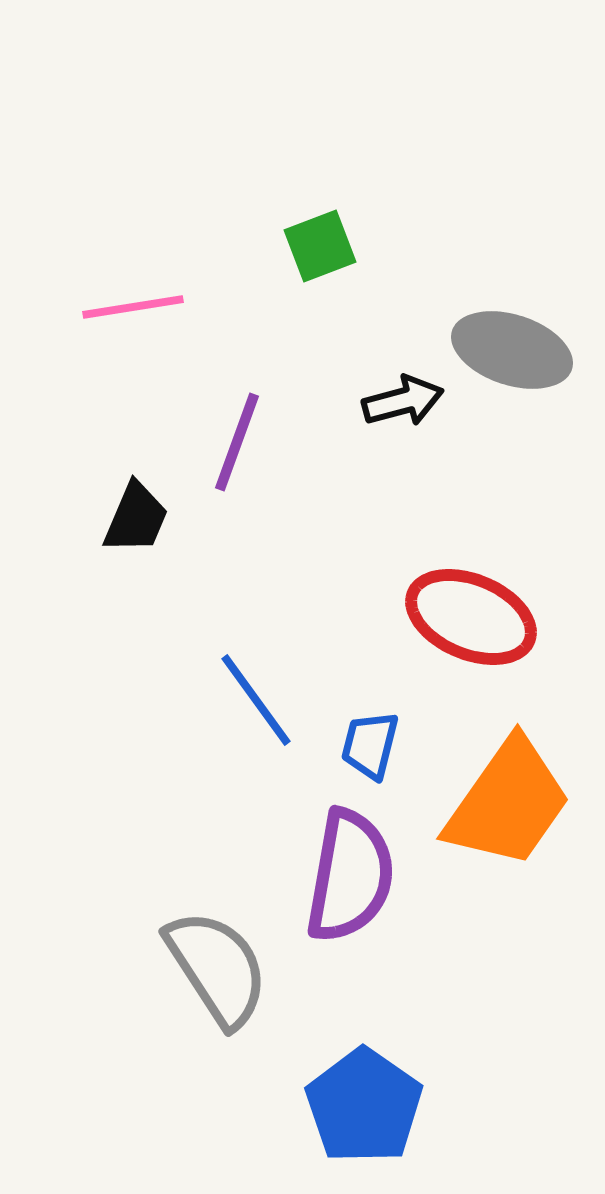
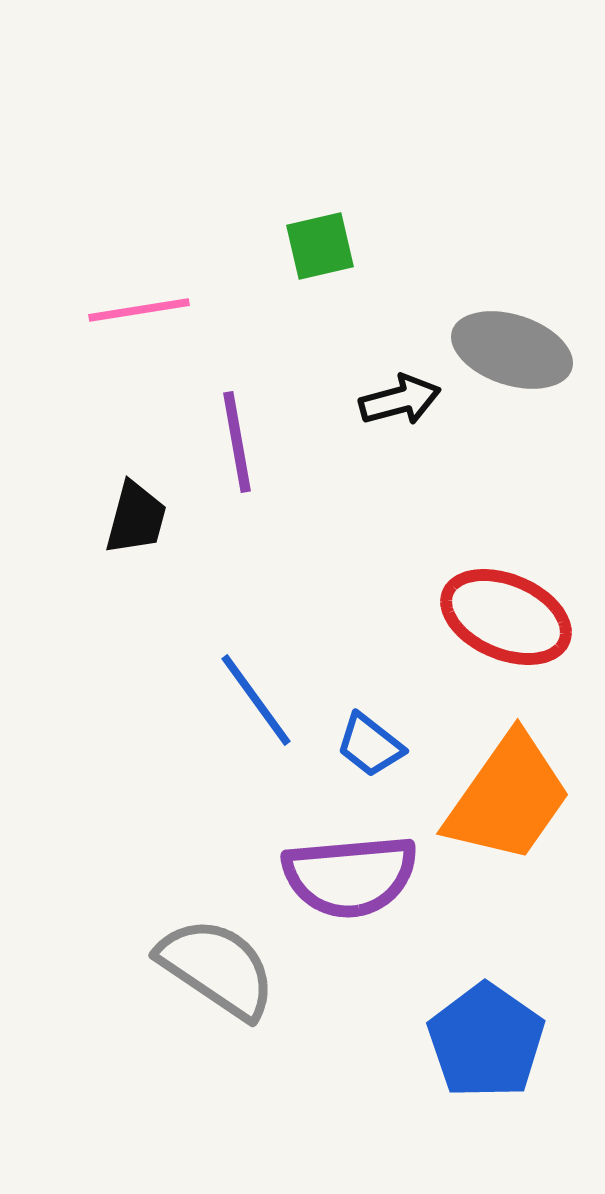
green square: rotated 8 degrees clockwise
pink line: moved 6 px right, 3 px down
black arrow: moved 3 px left, 1 px up
purple line: rotated 30 degrees counterclockwise
black trapezoid: rotated 8 degrees counterclockwise
red ellipse: moved 35 px right
blue trapezoid: rotated 66 degrees counterclockwise
orange trapezoid: moved 5 px up
purple semicircle: rotated 75 degrees clockwise
gray semicircle: rotated 23 degrees counterclockwise
blue pentagon: moved 122 px right, 65 px up
